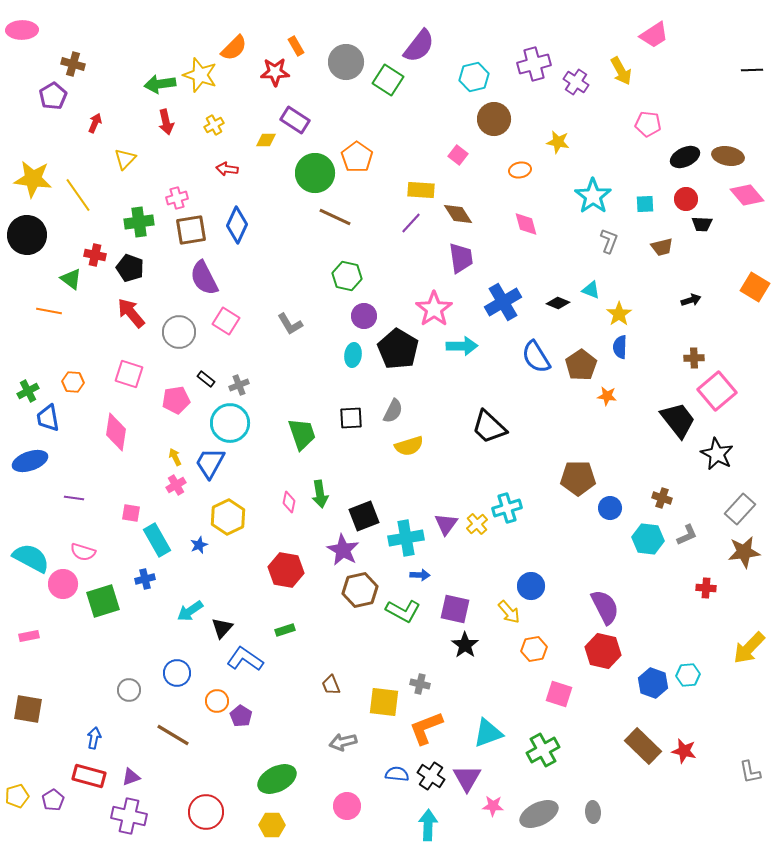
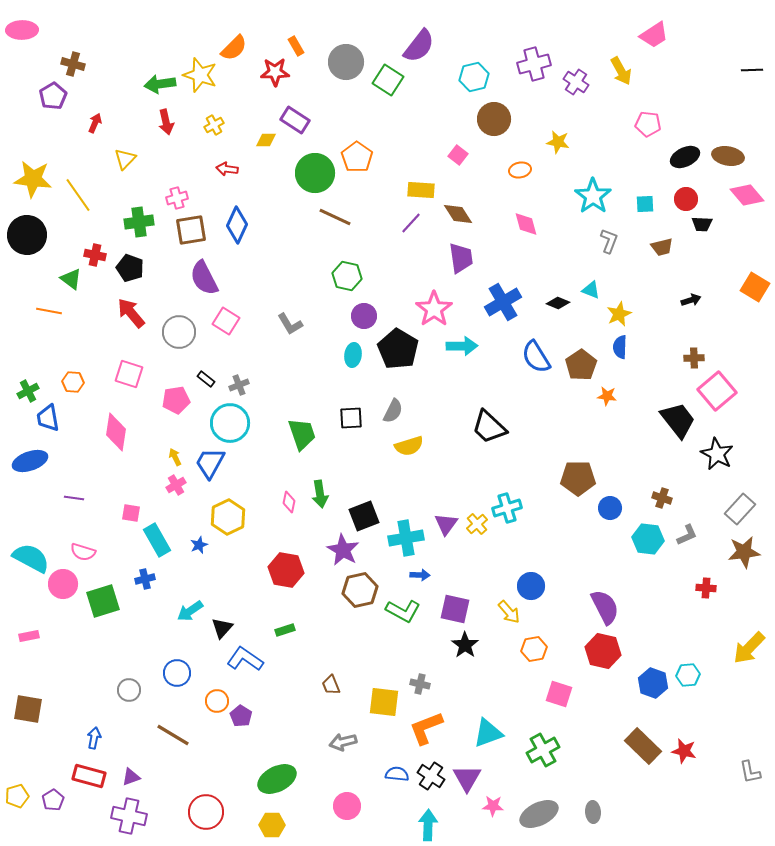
yellow star at (619, 314): rotated 10 degrees clockwise
